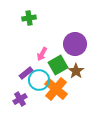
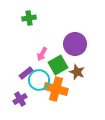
brown star: moved 1 px right, 1 px down; rotated 14 degrees counterclockwise
orange cross: rotated 25 degrees counterclockwise
